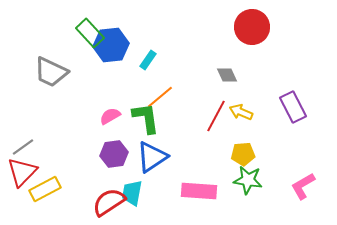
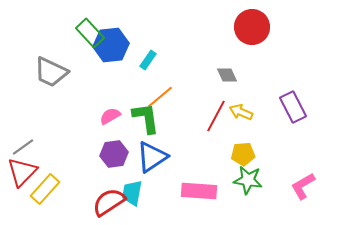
yellow rectangle: rotated 20 degrees counterclockwise
